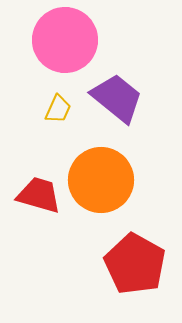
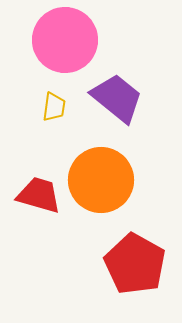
yellow trapezoid: moved 4 px left, 2 px up; rotated 16 degrees counterclockwise
